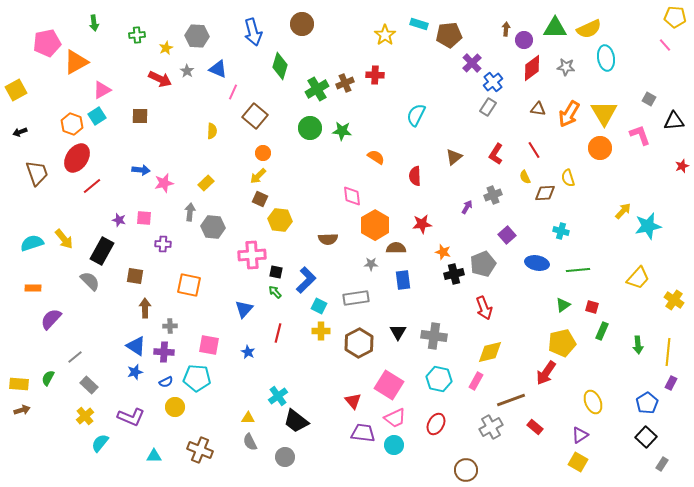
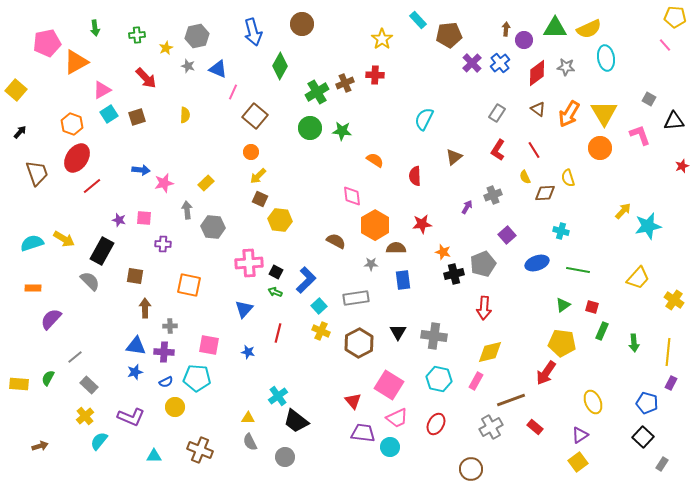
green arrow at (94, 23): moved 1 px right, 5 px down
cyan rectangle at (419, 24): moved 1 px left, 4 px up; rotated 30 degrees clockwise
yellow star at (385, 35): moved 3 px left, 4 px down
gray hexagon at (197, 36): rotated 15 degrees counterclockwise
green diamond at (280, 66): rotated 12 degrees clockwise
red diamond at (532, 68): moved 5 px right, 5 px down
gray star at (187, 71): moved 1 px right, 5 px up; rotated 16 degrees counterclockwise
red arrow at (160, 79): moved 14 px left, 1 px up; rotated 20 degrees clockwise
blue cross at (493, 82): moved 7 px right, 19 px up
green cross at (317, 89): moved 3 px down
yellow square at (16, 90): rotated 20 degrees counterclockwise
gray rectangle at (488, 107): moved 9 px right, 6 px down
brown triangle at (538, 109): rotated 28 degrees clockwise
cyan semicircle at (416, 115): moved 8 px right, 4 px down
cyan square at (97, 116): moved 12 px right, 2 px up
brown square at (140, 116): moved 3 px left, 1 px down; rotated 18 degrees counterclockwise
yellow semicircle at (212, 131): moved 27 px left, 16 px up
black arrow at (20, 132): rotated 152 degrees clockwise
orange circle at (263, 153): moved 12 px left, 1 px up
red L-shape at (496, 154): moved 2 px right, 4 px up
orange semicircle at (376, 157): moved 1 px left, 3 px down
gray arrow at (190, 212): moved 3 px left, 2 px up; rotated 12 degrees counterclockwise
yellow arrow at (64, 239): rotated 20 degrees counterclockwise
brown semicircle at (328, 239): moved 8 px right, 2 px down; rotated 150 degrees counterclockwise
pink cross at (252, 255): moved 3 px left, 8 px down
blue ellipse at (537, 263): rotated 30 degrees counterclockwise
green line at (578, 270): rotated 15 degrees clockwise
black square at (276, 272): rotated 16 degrees clockwise
green arrow at (275, 292): rotated 24 degrees counterclockwise
cyan square at (319, 306): rotated 21 degrees clockwise
red arrow at (484, 308): rotated 25 degrees clockwise
yellow cross at (321, 331): rotated 24 degrees clockwise
yellow pentagon at (562, 343): rotated 20 degrees clockwise
green arrow at (638, 345): moved 4 px left, 2 px up
blue triangle at (136, 346): rotated 25 degrees counterclockwise
blue star at (248, 352): rotated 16 degrees counterclockwise
blue pentagon at (647, 403): rotated 25 degrees counterclockwise
brown arrow at (22, 410): moved 18 px right, 36 px down
pink trapezoid at (395, 418): moved 2 px right
black square at (646, 437): moved 3 px left
cyan semicircle at (100, 443): moved 1 px left, 2 px up
cyan circle at (394, 445): moved 4 px left, 2 px down
yellow square at (578, 462): rotated 24 degrees clockwise
brown circle at (466, 470): moved 5 px right, 1 px up
